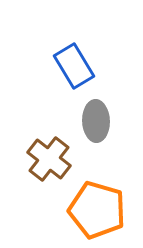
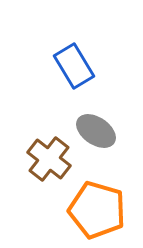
gray ellipse: moved 10 px down; rotated 54 degrees counterclockwise
